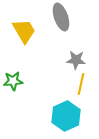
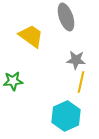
gray ellipse: moved 5 px right
yellow trapezoid: moved 7 px right, 5 px down; rotated 24 degrees counterclockwise
yellow line: moved 2 px up
